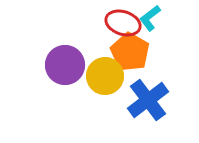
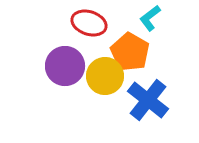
red ellipse: moved 34 px left
purple circle: moved 1 px down
blue cross: rotated 15 degrees counterclockwise
